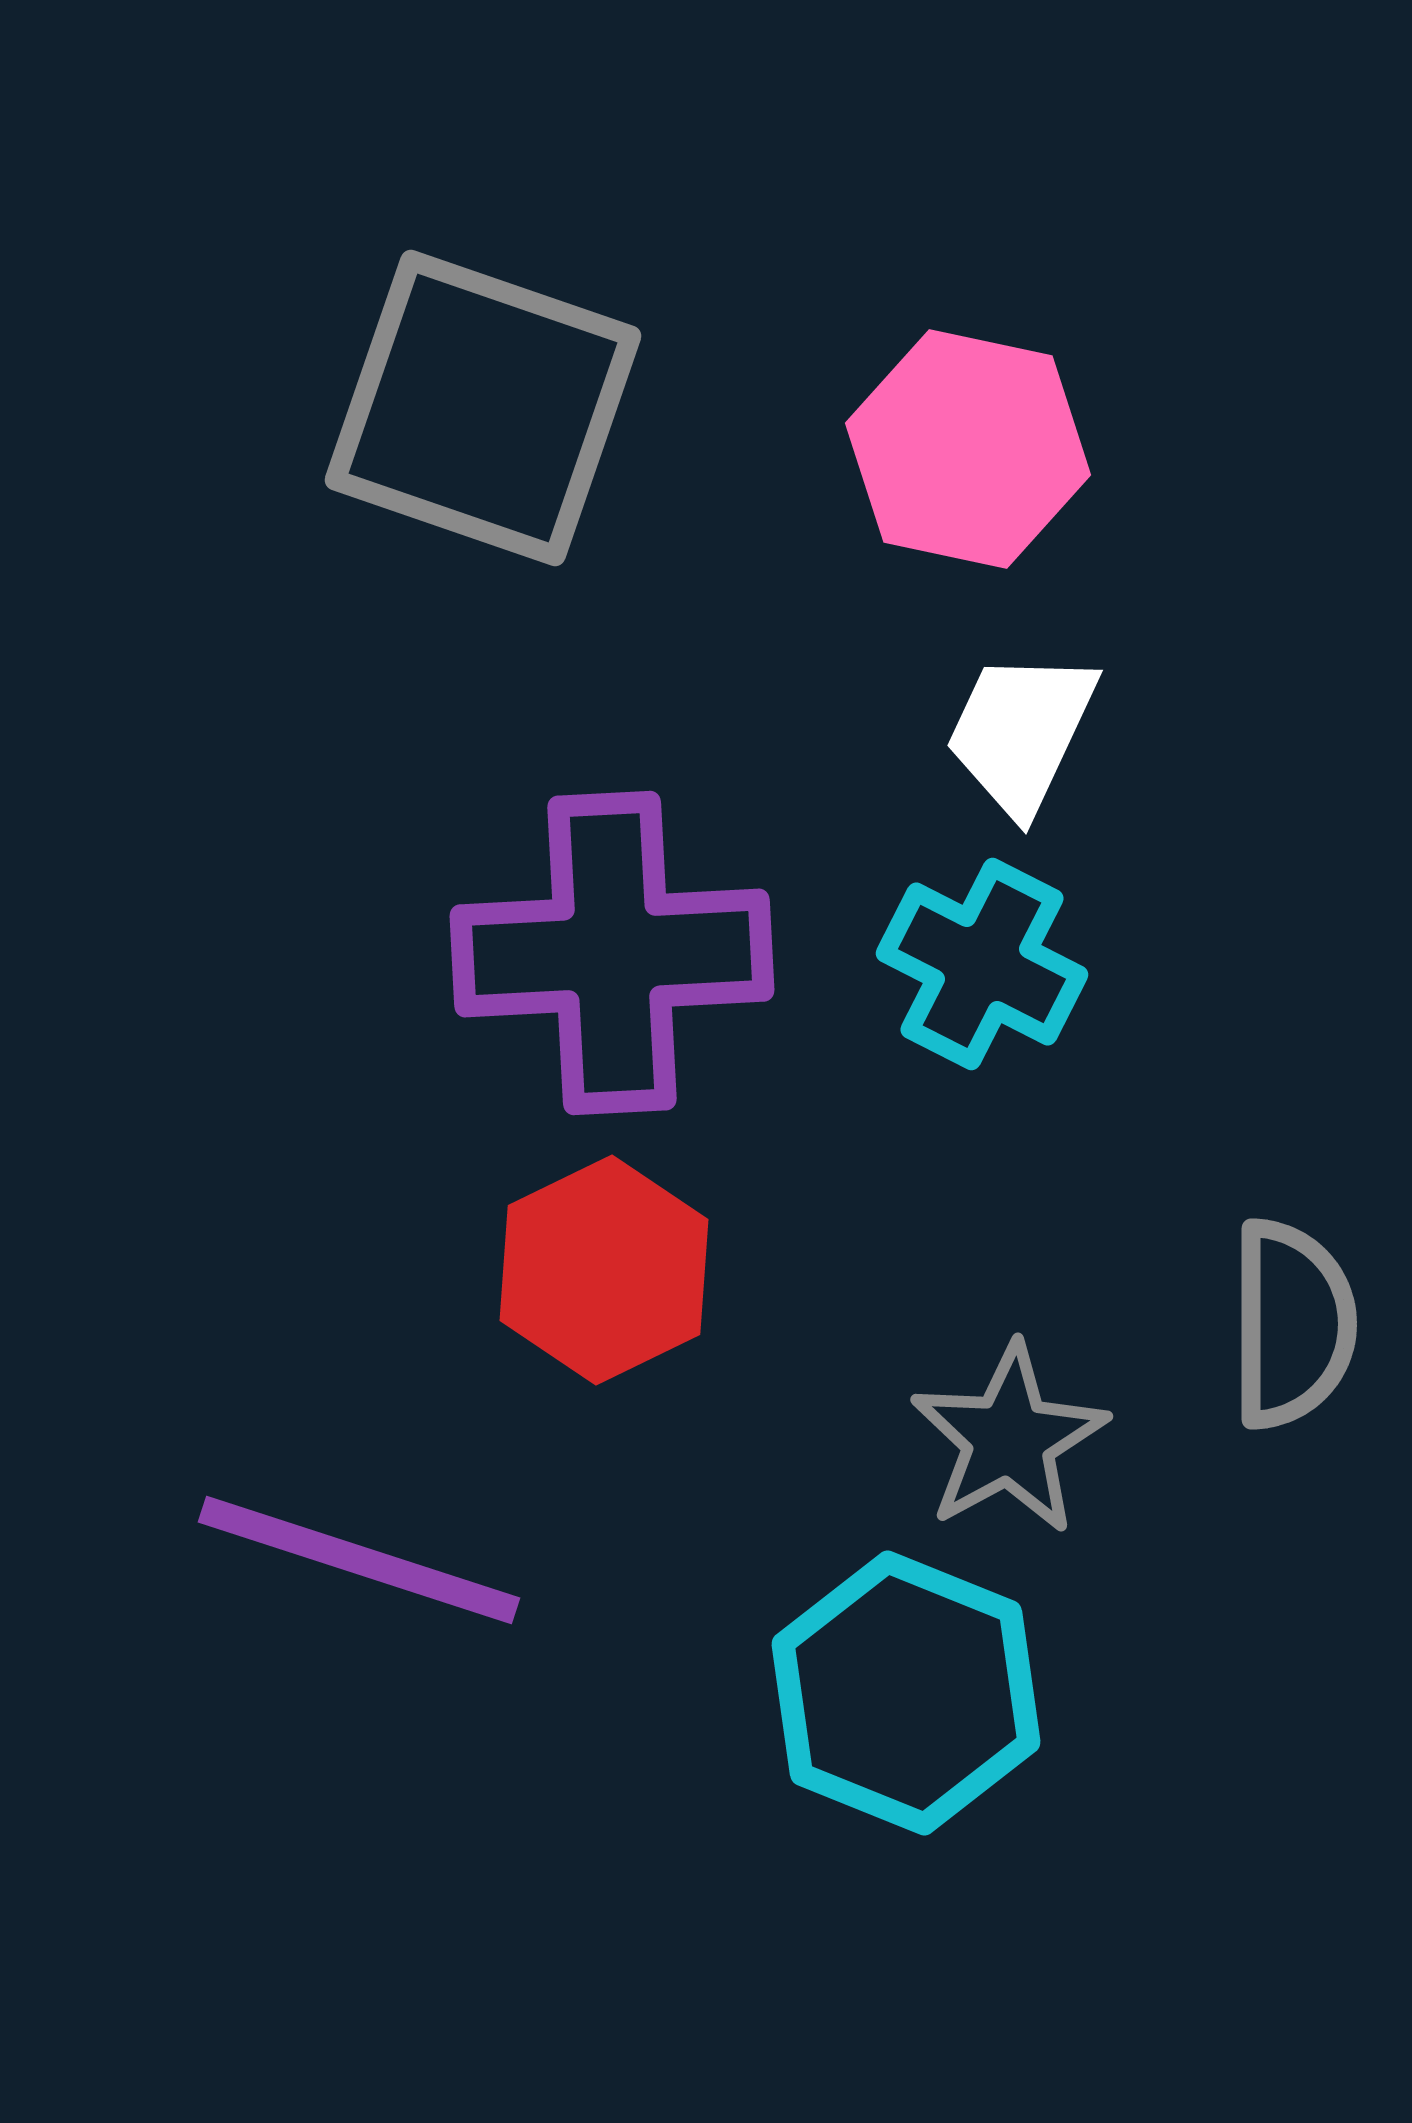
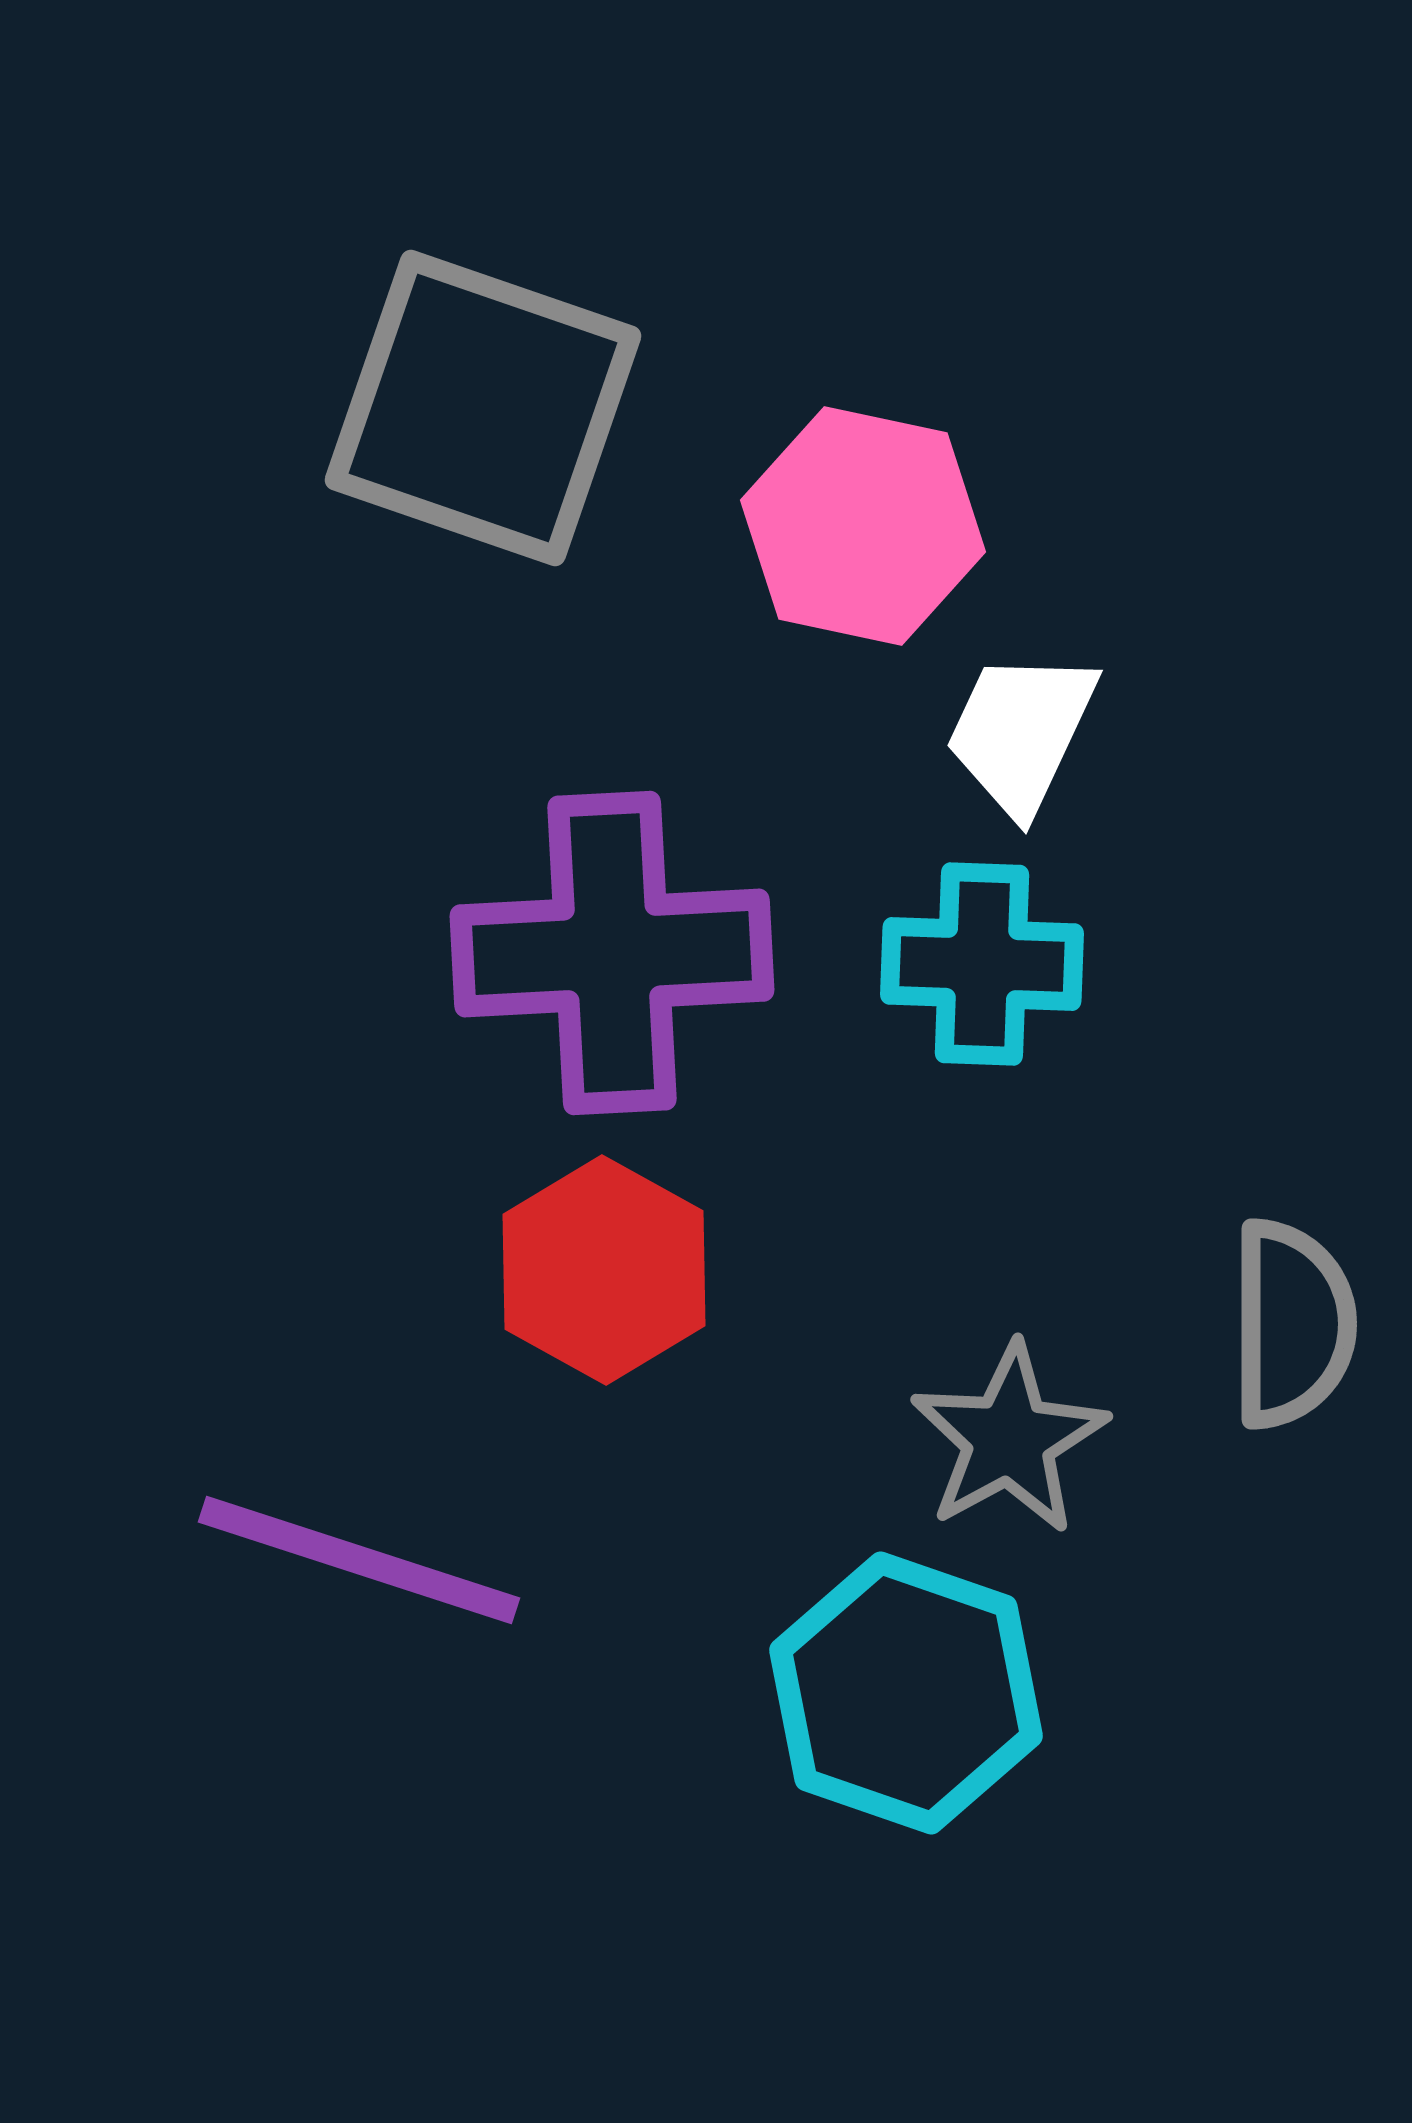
pink hexagon: moved 105 px left, 77 px down
cyan cross: rotated 25 degrees counterclockwise
red hexagon: rotated 5 degrees counterclockwise
cyan hexagon: rotated 3 degrees counterclockwise
